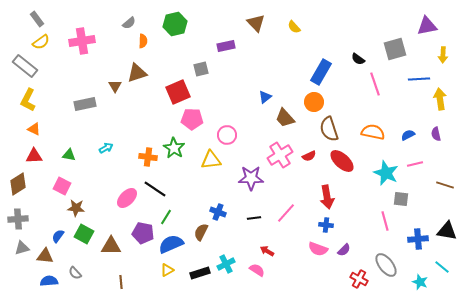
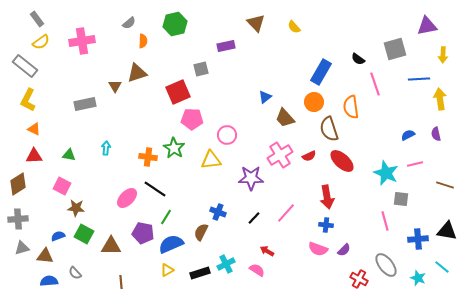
orange semicircle at (373, 132): moved 22 px left, 25 px up; rotated 110 degrees counterclockwise
cyan arrow at (106, 148): rotated 56 degrees counterclockwise
black line at (254, 218): rotated 40 degrees counterclockwise
blue semicircle at (58, 236): rotated 32 degrees clockwise
cyan star at (420, 282): moved 2 px left, 4 px up
